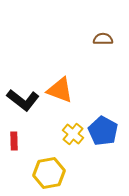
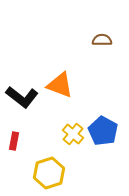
brown semicircle: moved 1 px left, 1 px down
orange triangle: moved 5 px up
black L-shape: moved 1 px left, 3 px up
red rectangle: rotated 12 degrees clockwise
yellow hexagon: rotated 8 degrees counterclockwise
